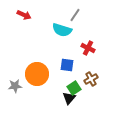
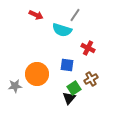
red arrow: moved 12 px right
